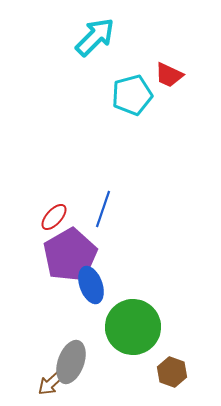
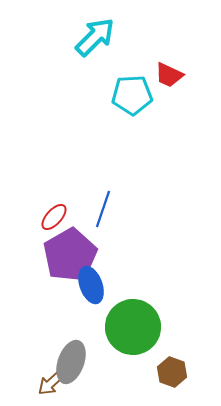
cyan pentagon: rotated 12 degrees clockwise
